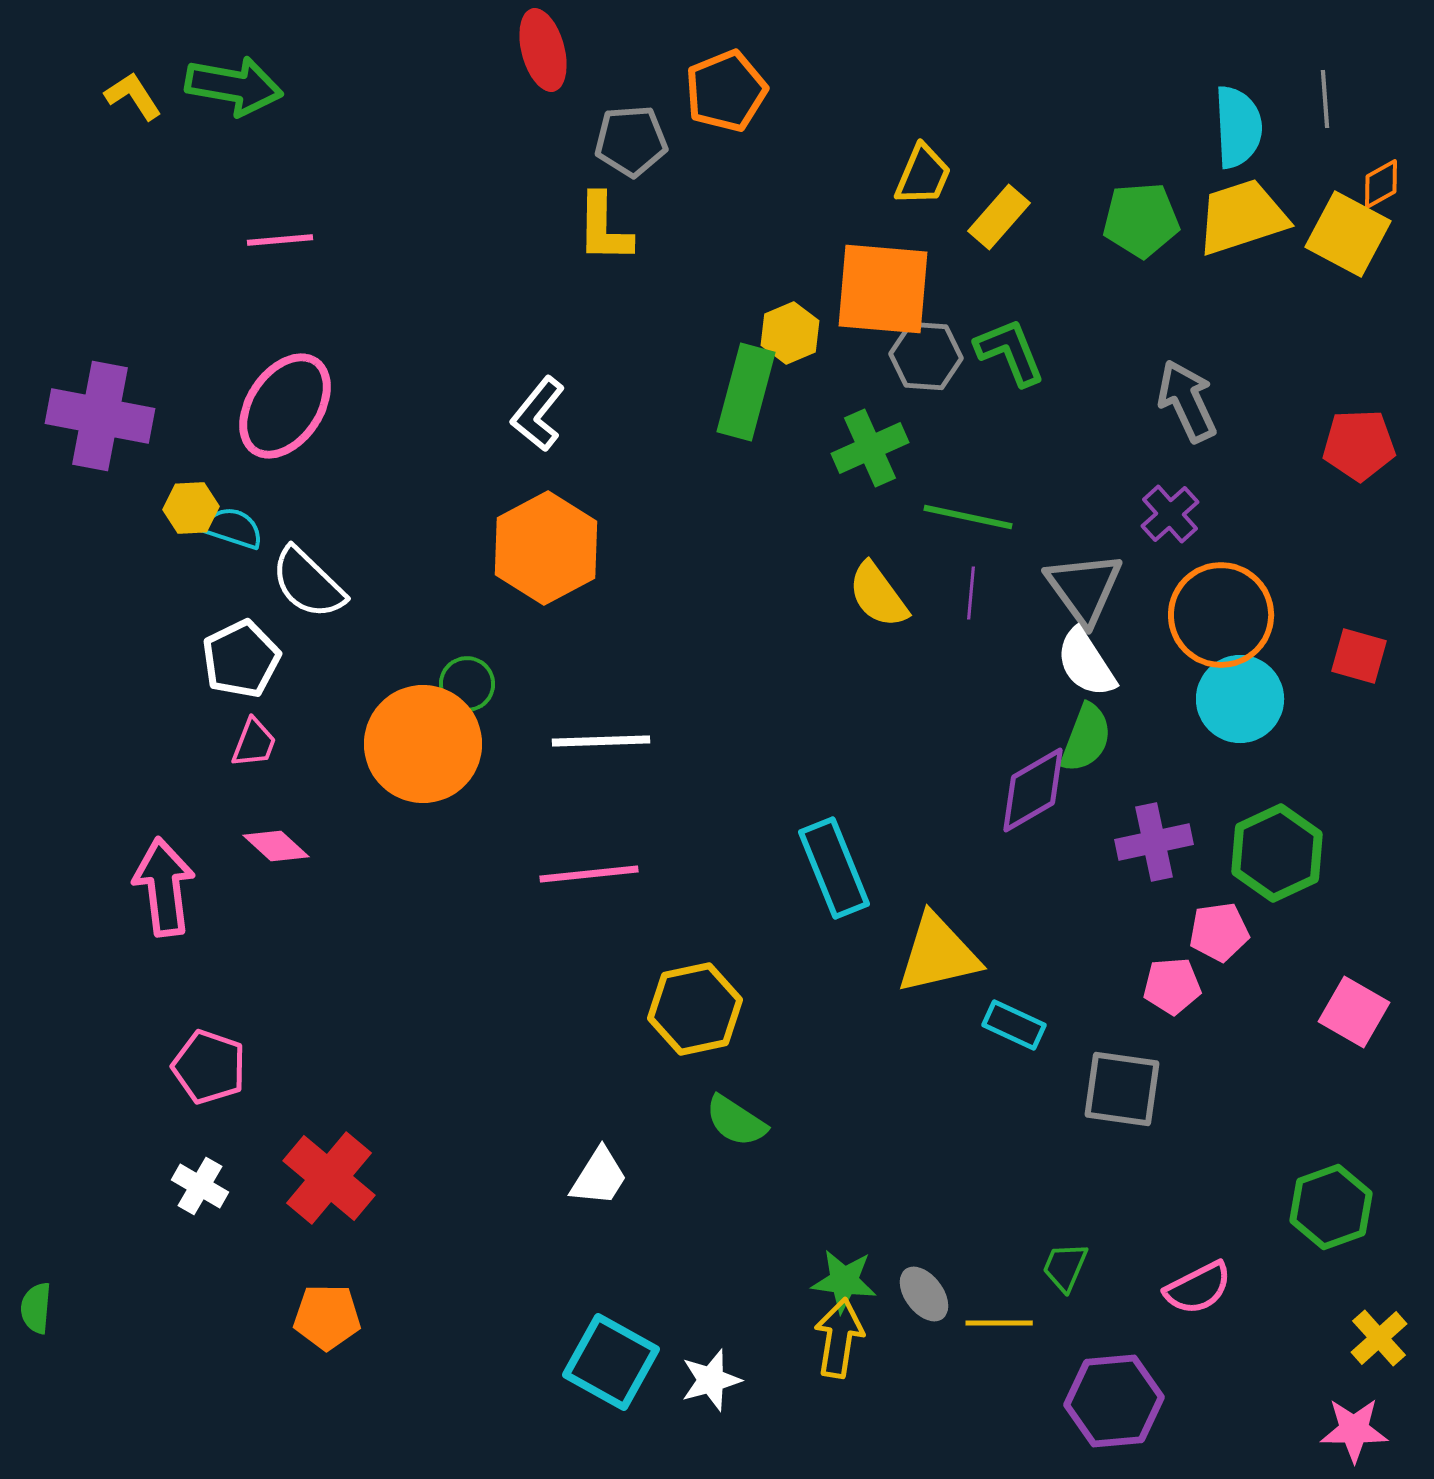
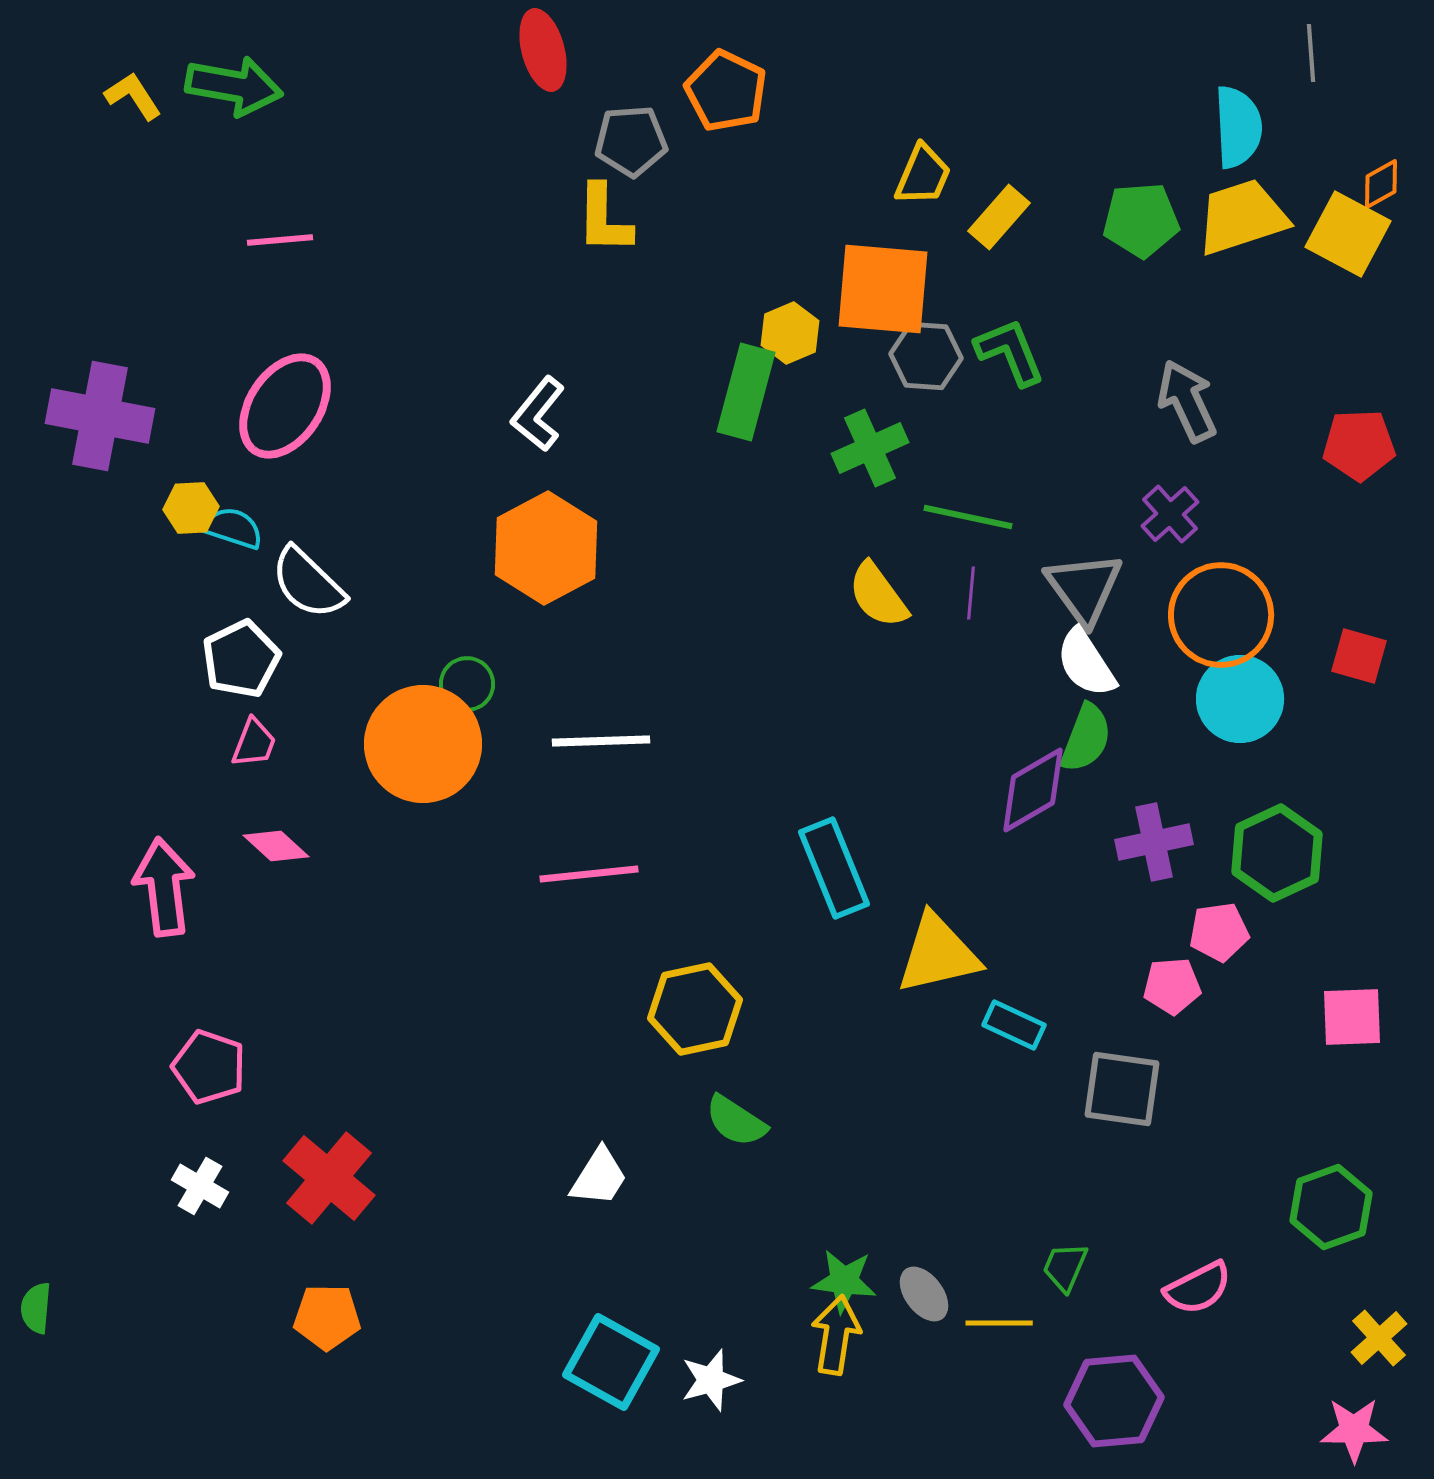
orange pentagon at (726, 91): rotated 24 degrees counterclockwise
gray line at (1325, 99): moved 14 px left, 46 px up
yellow L-shape at (604, 228): moved 9 px up
pink square at (1354, 1012): moved 2 px left, 5 px down; rotated 32 degrees counterclockwise
yellow arrow at (839, 1338): moved 3 px left, 3 px up
